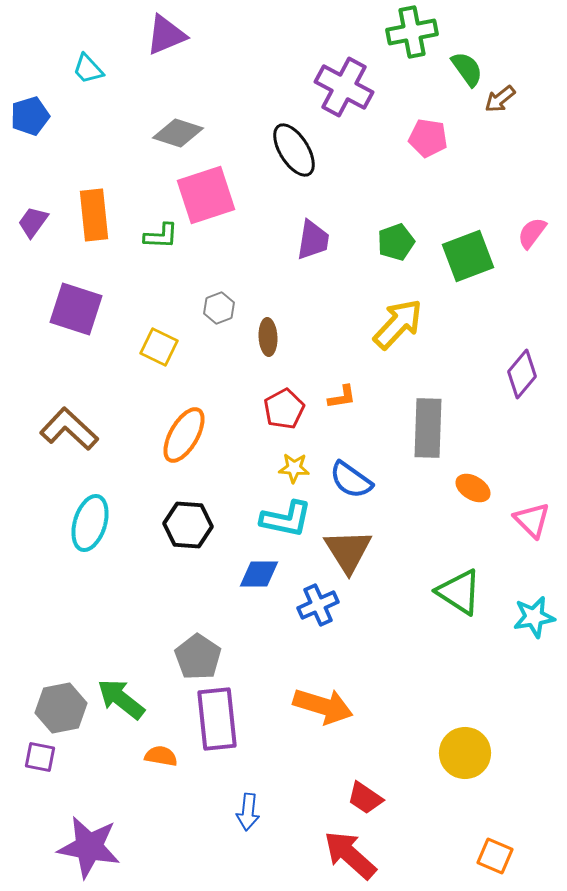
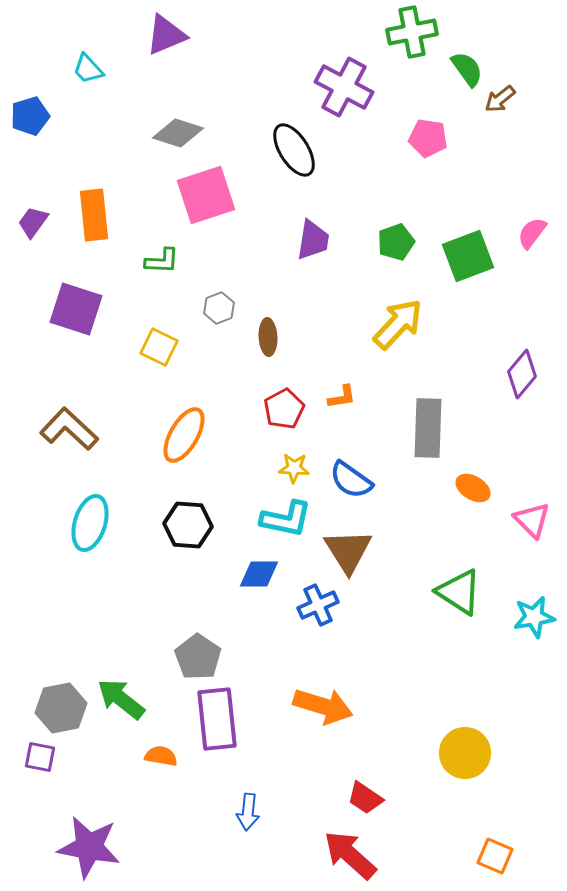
green L-shape at (161, 236): moved 1 px right, 25 px down
